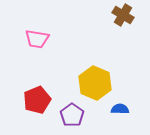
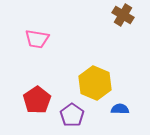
red pentagon: rotated 12 degrees counterclockwise
